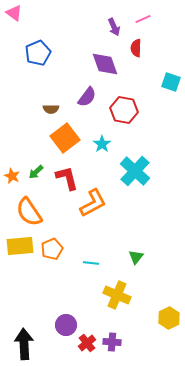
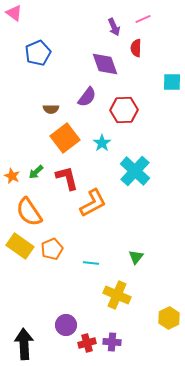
cyan square: moved 1 px right; rotated 18 degrees counterclockwise
red hexagon: rotated 12 degrees counterclockwise
cyan star: moved 1 px up
yellow rectangle: rotated 40 degrees clockwise
red cross: rotated 24 degrees clockwise
